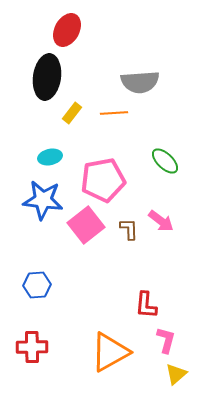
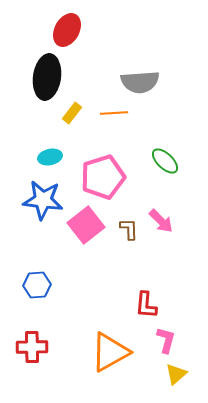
pink pentagon: moved 3 px up; rotated 6 degrees counterclockwise
pink arrow: rotated 8 degrees clockwise
